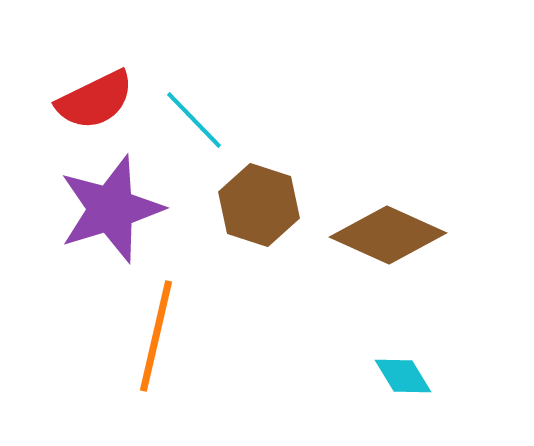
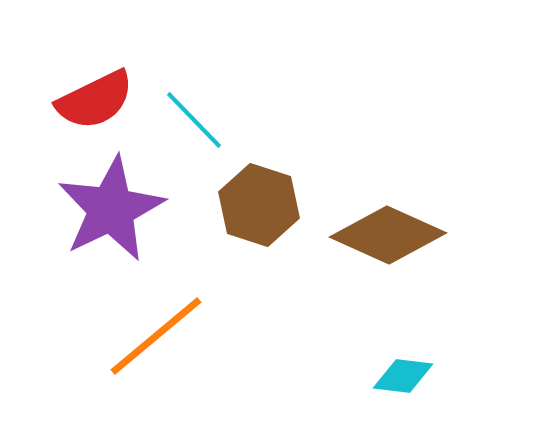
purple star: rotated 9 degrees counterclockwise
orange line: rotated 37 degrees clockwise
cyan diamond: rotated 52 degrees counterclockwise
